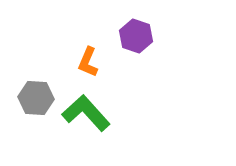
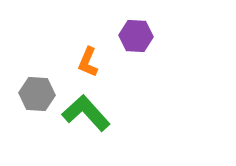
purple hexagon: rotated 16 degrees counterclockwise
gray hexagon: moved 1 px right, 4 px up
